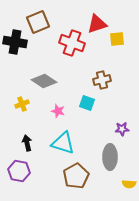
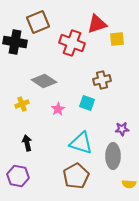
pink star: moved 2 px up; rotated 24 degrees clockwise
cyan triangle: moved 18 px right
gray ellipse: moved 3 px right, 1 px up
purple hexagon: moved 1 px left, 5 px down
